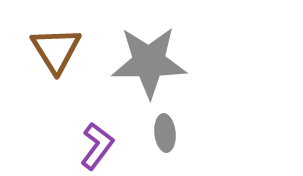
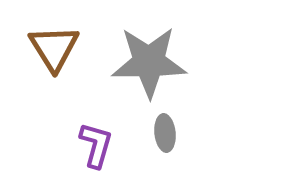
brown triangle: moved 2 px left, 2 px up
purple L-shape: moved 1 px left, 1 px up; rotated 21 degrees counterclockwise
